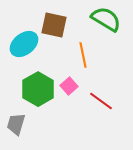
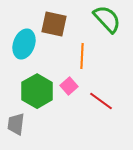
green semicircle: moved 1 px right; rotated 16 degrees clockwise
brown square: moved 1 px up
cyan ellipse: rotated 32 degrees counterclockwise
orange line: moved 1 px left, 1 px down; rotated 15 degrees clockwise
green hexagon: moved 1 px left, 2 px down
gray trapezoid: rotated 10 degrees counterclockwise
